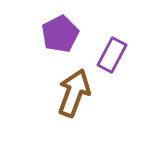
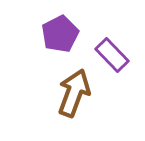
purple rectangle: rotated 72 degrees counterclockwise
